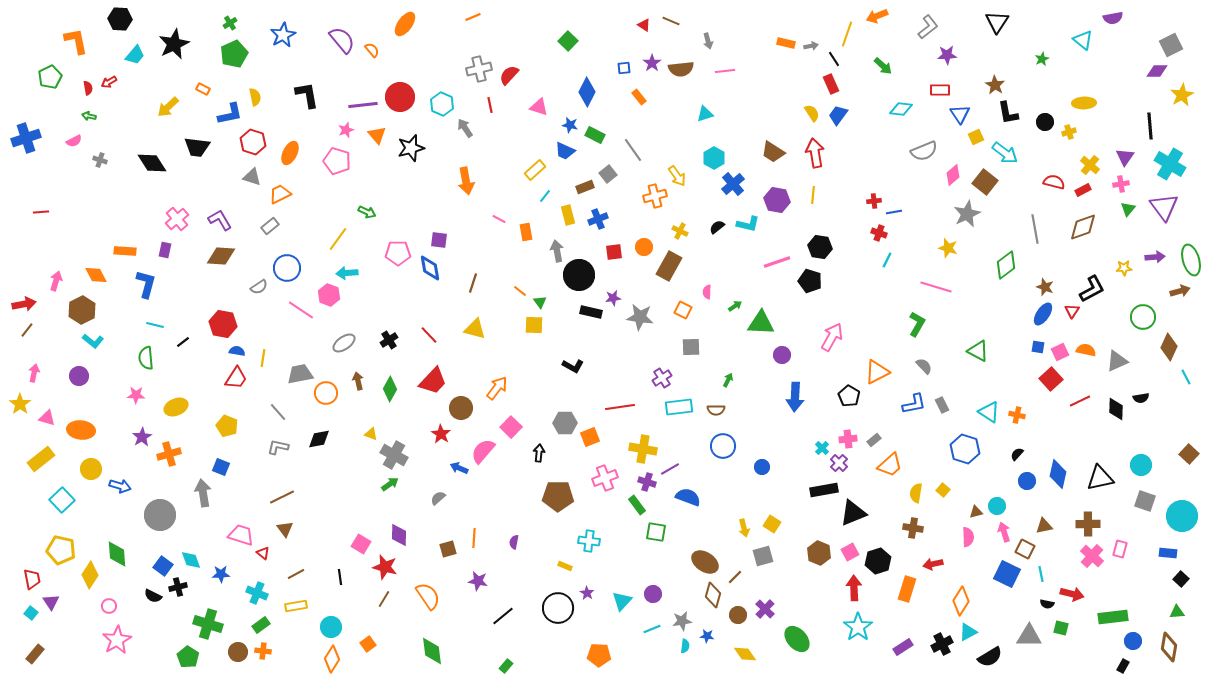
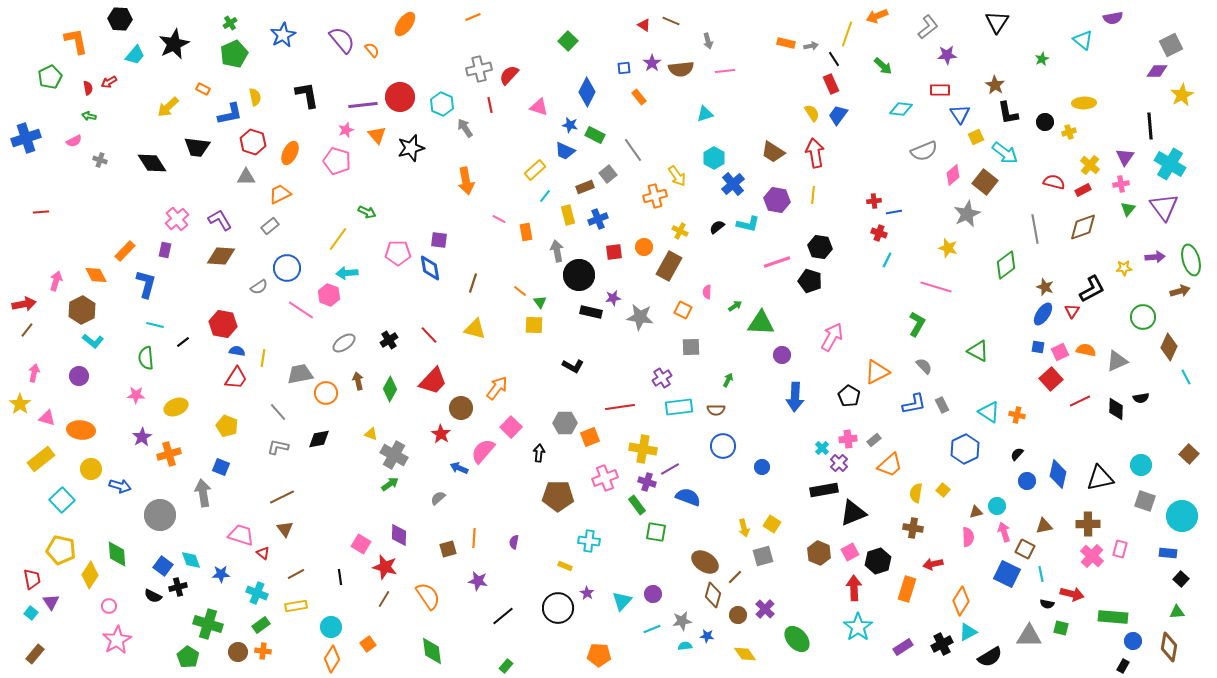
gray triangle at (252, 177): moved 6 px left; rotated 18 degrees counterclockwise
orange rectangle at (125, 251): rotated 50 degrees counterclockwise
blue hexagon at (965, 449): rotated 16 degrees clockwise
green rectangle at (1113, 617): rotated 12 degrees clockwise
cyan semicircle at (685, 646): rotated 104 degrees counterclockwise
